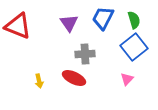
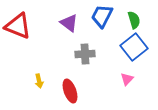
blue trapezoid: moved 1 px left, 2 px up
purple triangle: rotated 18 degrees counterclockwise
red ellipse: moved 4 px left, 13 px down; rotated 45 degrees clockwise
